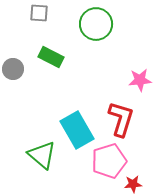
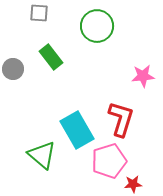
green circle: moved 1 px right, 2 px down
green rectangle: rotated 25 degrees clockwise
pink star: moved 3 px right, 4 px up
